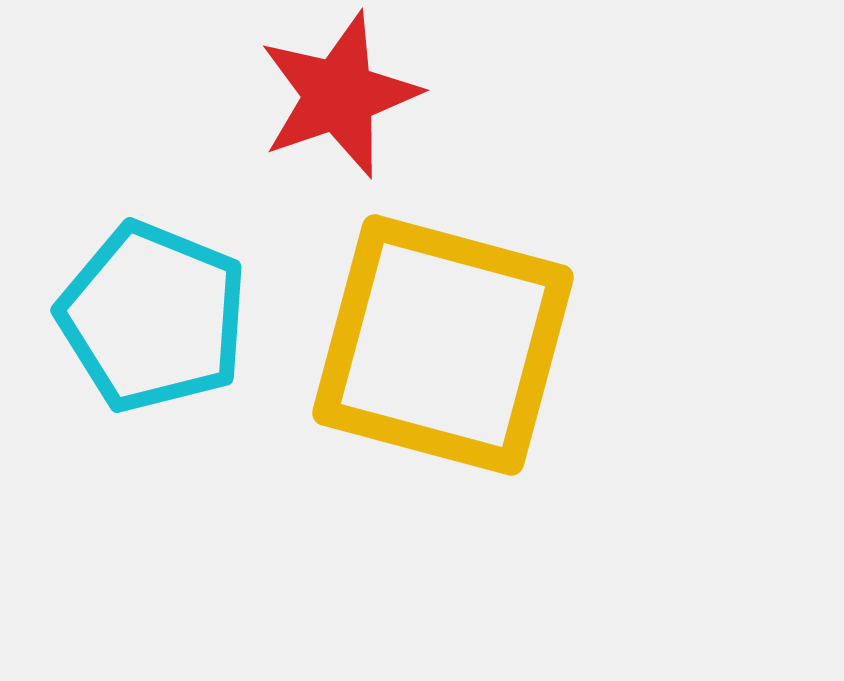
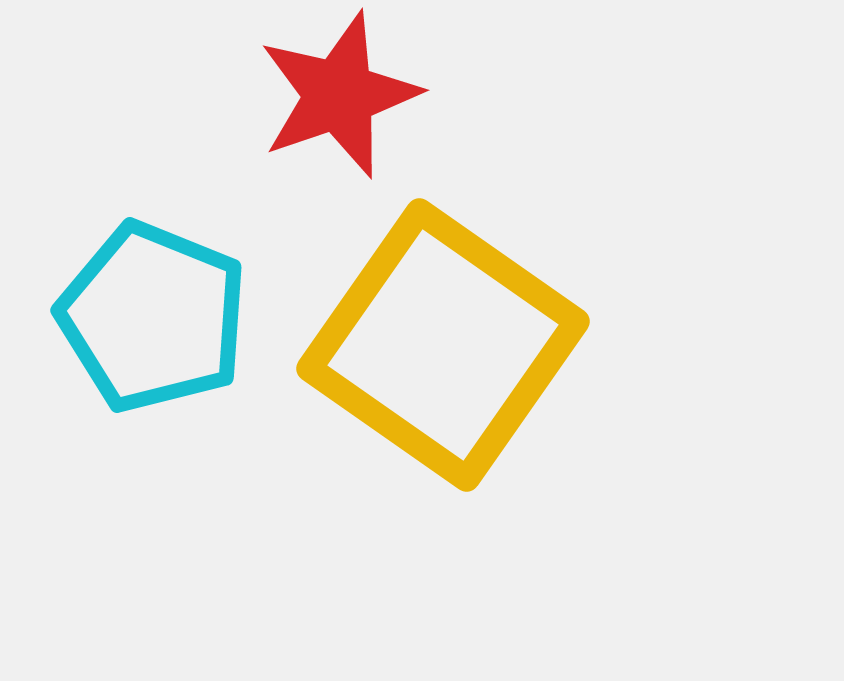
yellow square: rotated 20 degrees clockwise
